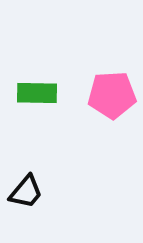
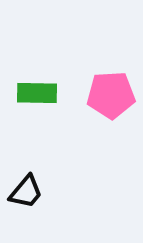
pink pentagon: moved 1 px left
